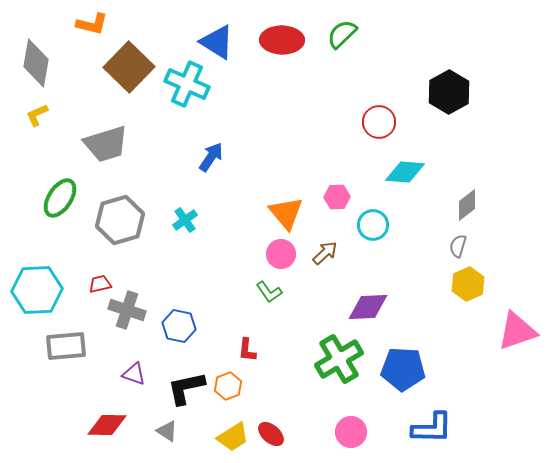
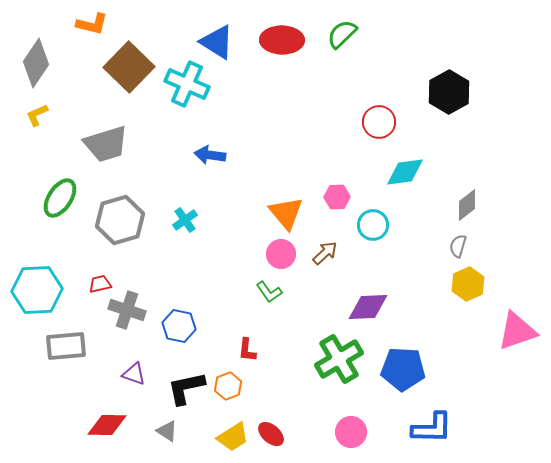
gray diamond at (36, 63): rotated 24 degrees clockwise
blue arrow at (211, 157): moved 1 px left, 2 px up; rotated 116 degrees counterclockwise
cyan diamond at (405, 172): rotated 12 degrees counterclockwise
